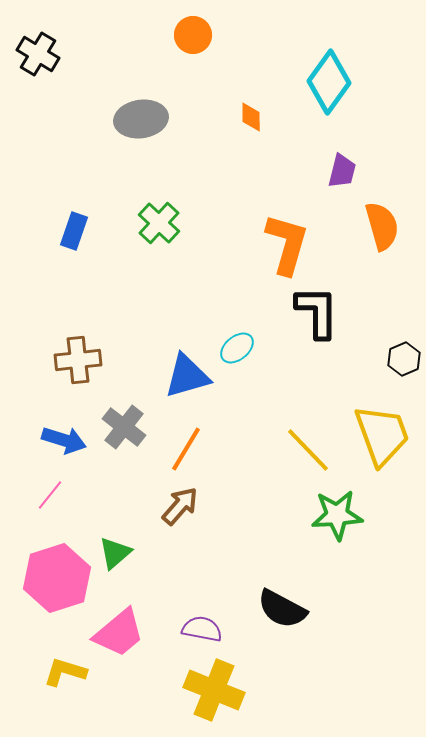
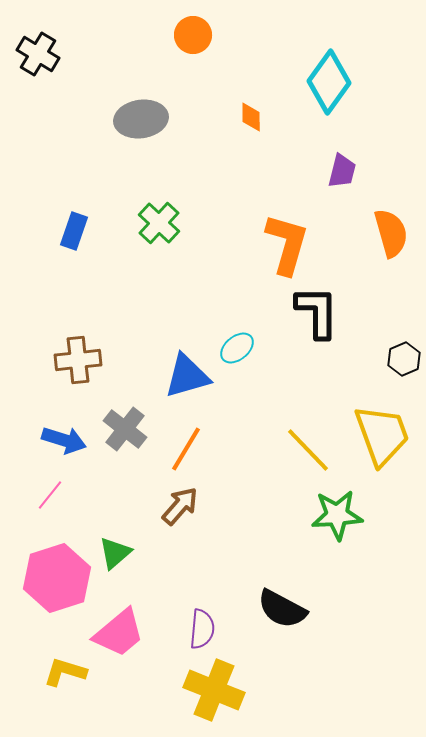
orange semicircle: moved 9 px right, 7 px down
gray cross: moved 1 px right, 2 px down
purple semicircle: rotated 84 degrees clockwise
